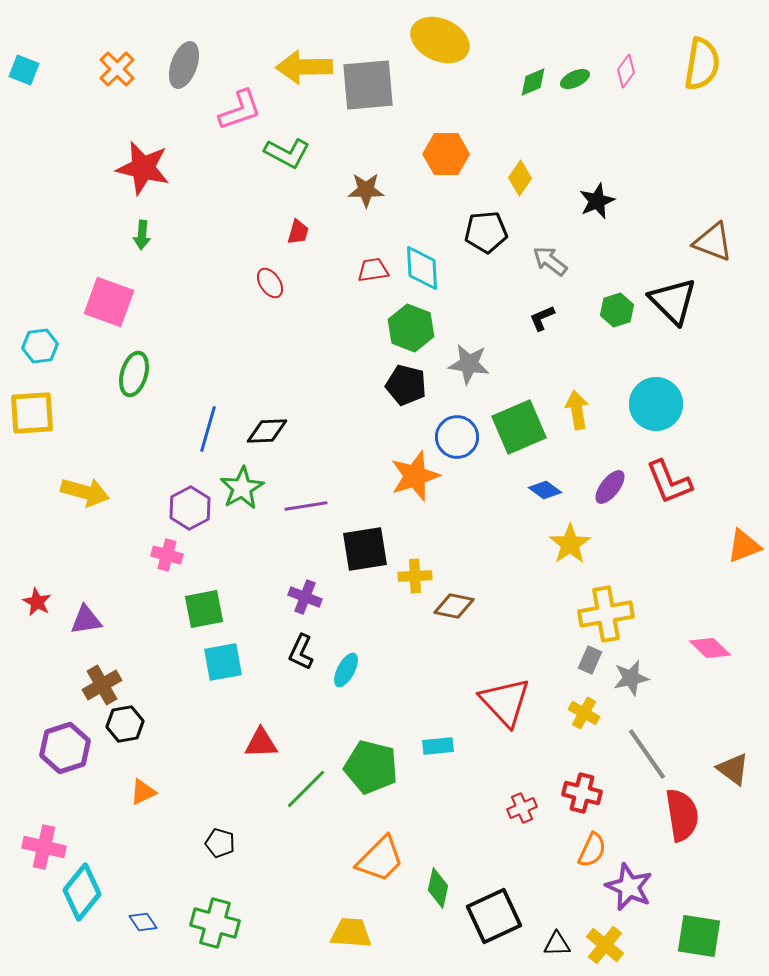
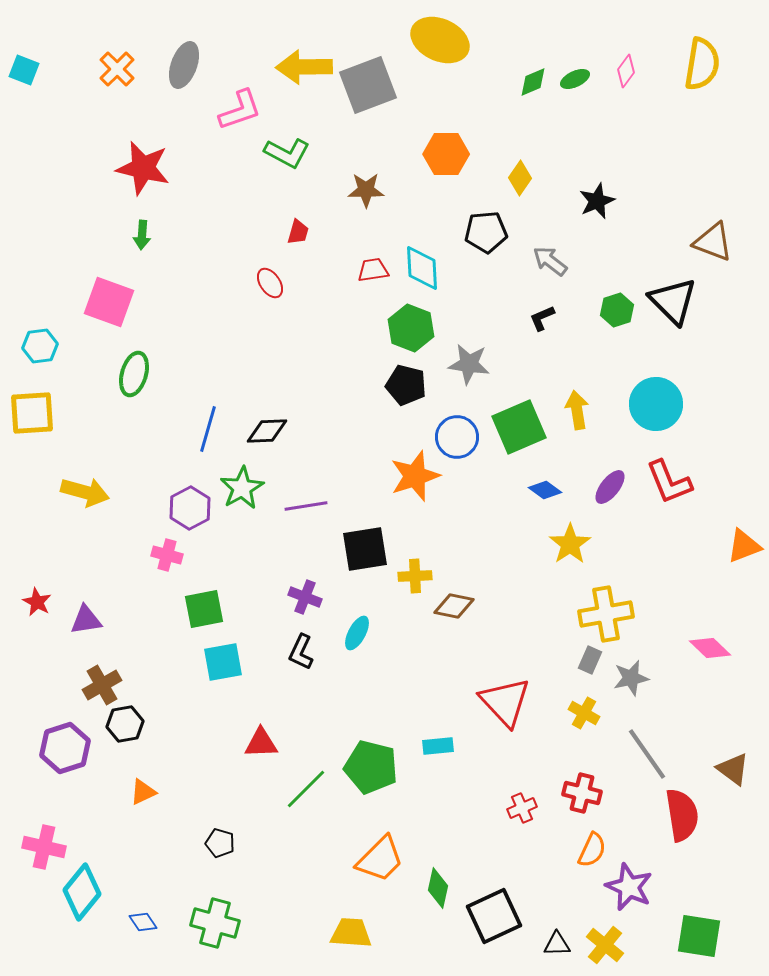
gray square at (368, 85): rotated 16 degrees counterclockwise
cyan ellipse at (346, 670): moved 11 px right, 37 px up
